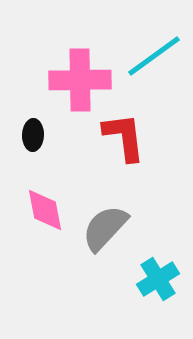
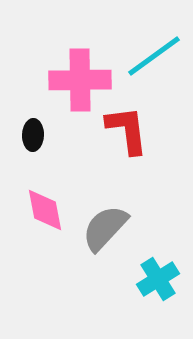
red L-shape: moved 3 px right, 7 px up
